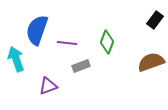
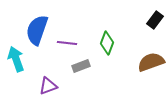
green diamond: moved 1 px down
